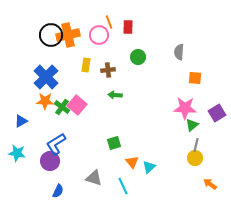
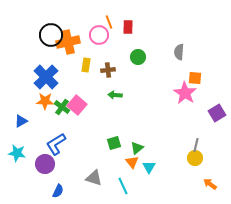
orange cross: moved 7 px down
pink star: moved 15 px up; rotated 30 degrees clockwise
green triangle: moved 55 px left, 23 px down
purple circle: moved 5 px left, 3 px down
cyan triangle: rotated 16 degrees counterclockwise
